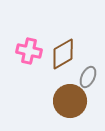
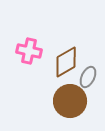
brown diamond: moved 3 px right, 8 px down
